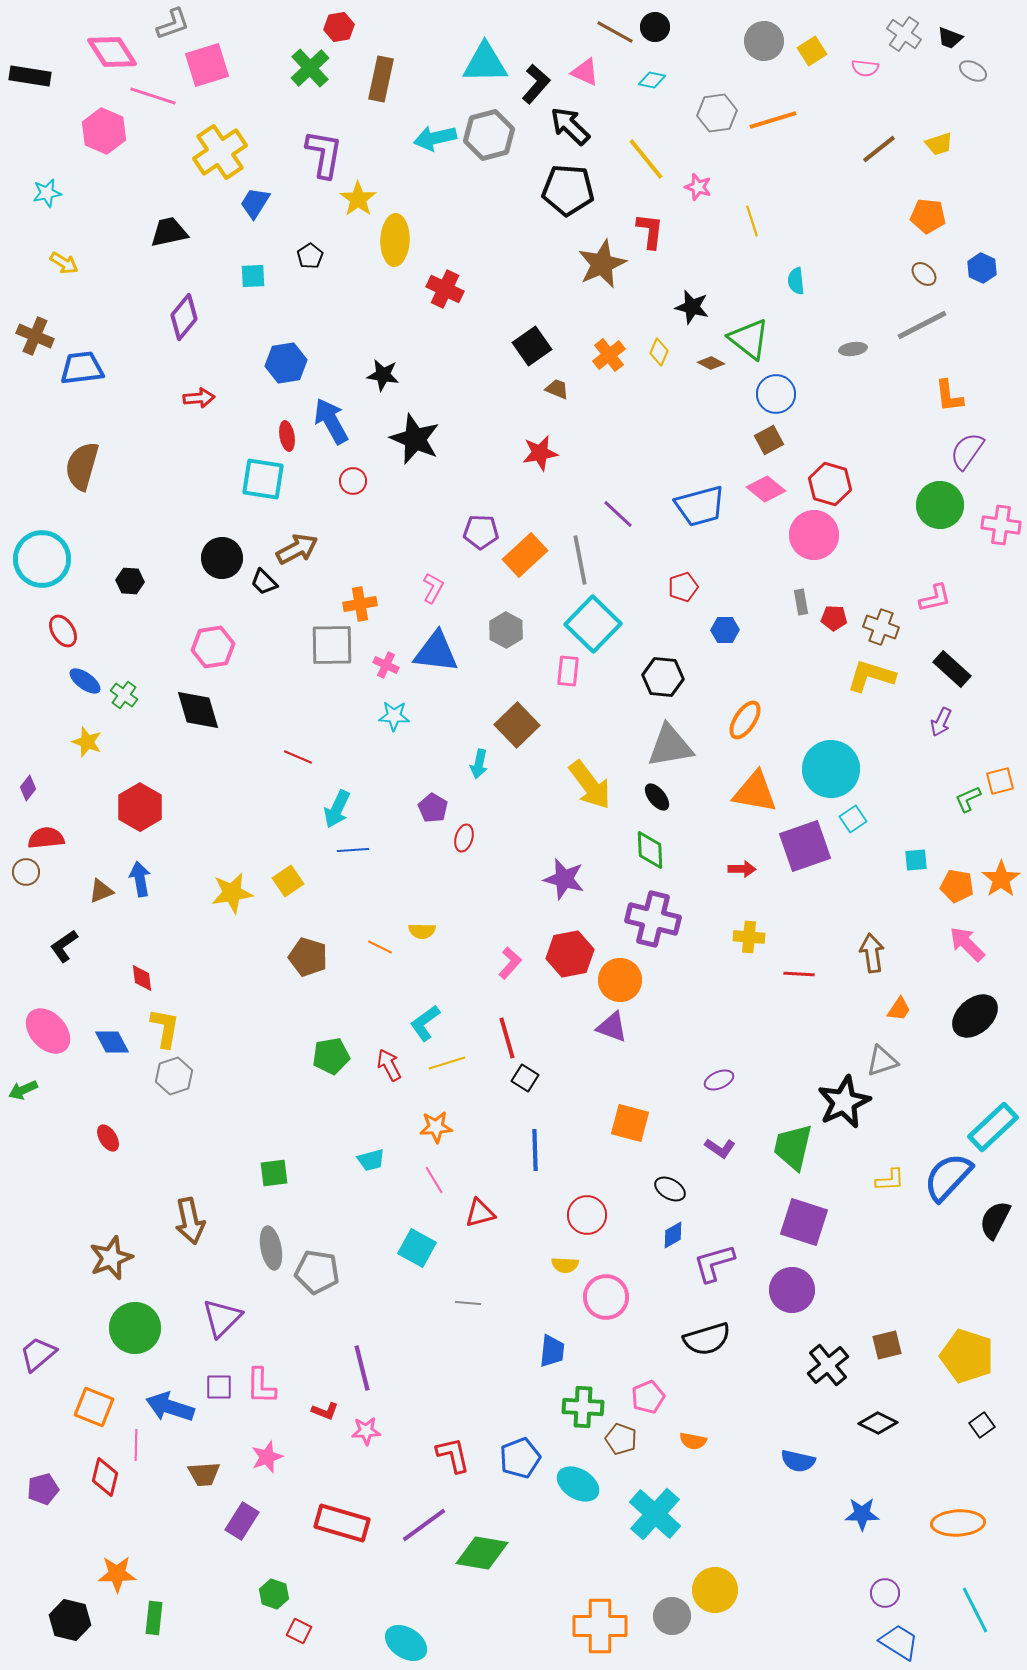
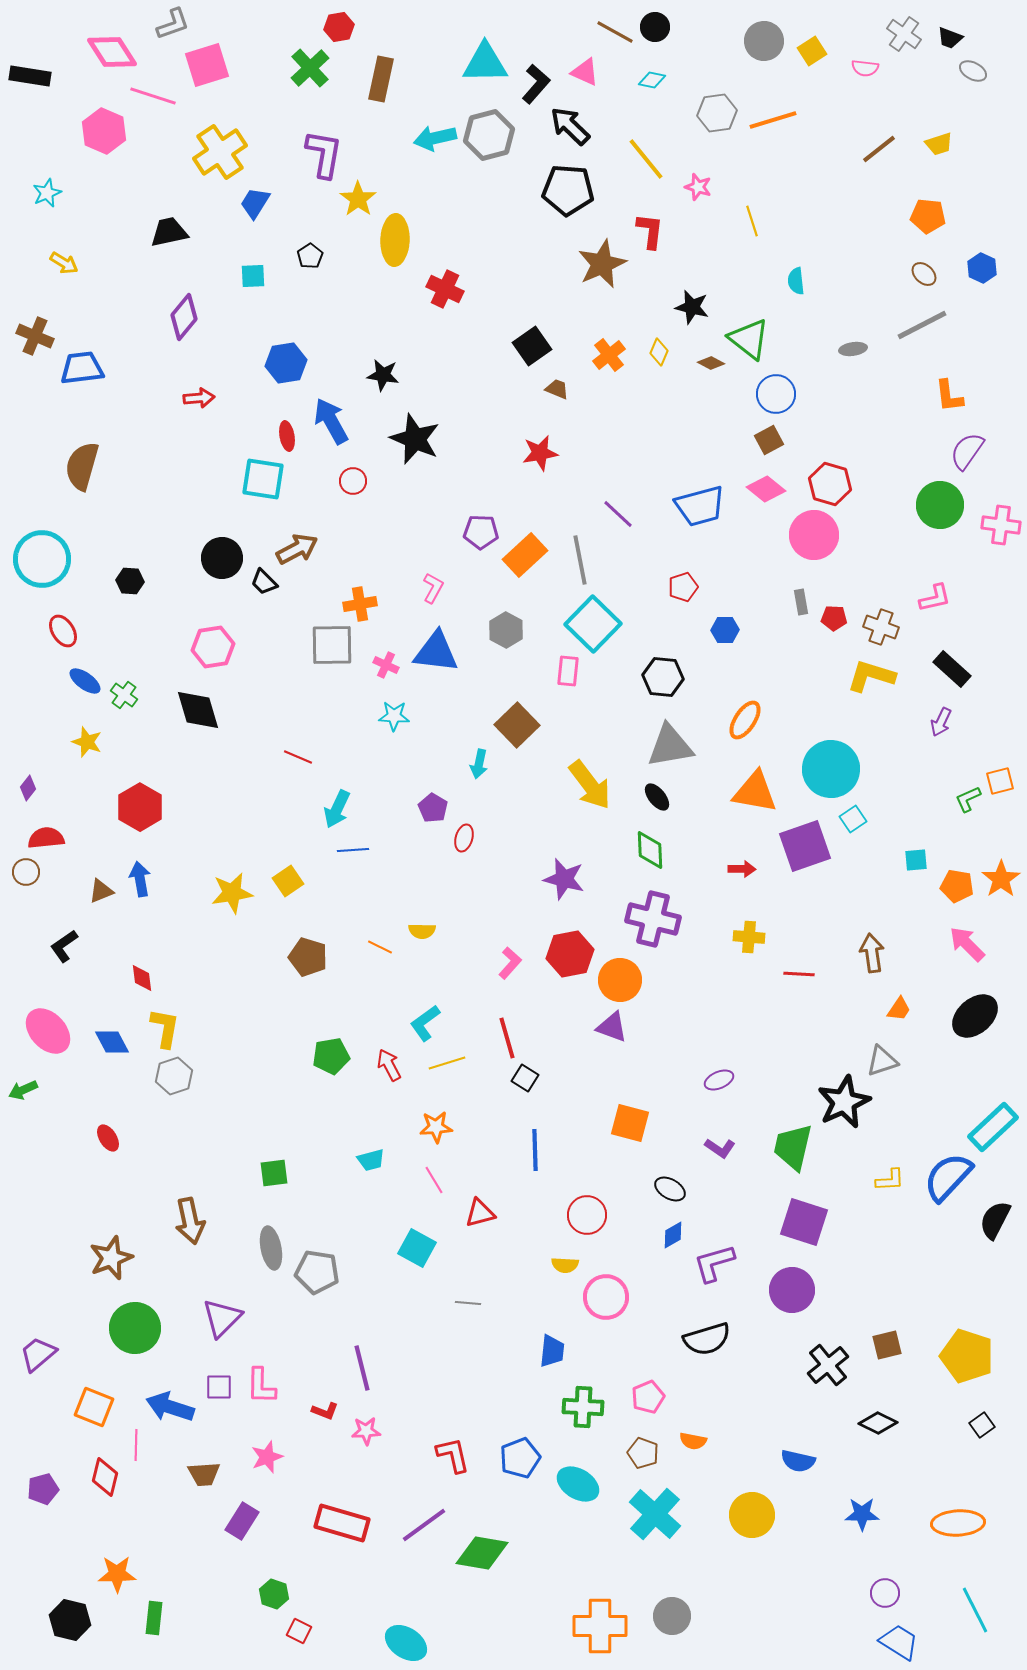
cyan star at (47, 193): rotated 12 degrees counterclockwise
brown pentagon at (621, 1439): moved 22 px right, 14 px down
yellow circle at (715, 1590): moved 37 px right, 75 px up
